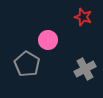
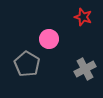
pink circle: moved 1 px right, 1 px up
